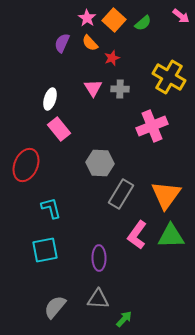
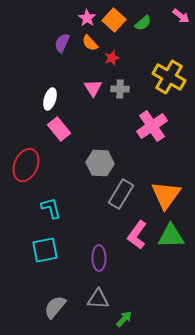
pink cross: rotated 12 degrees counterclockwise
